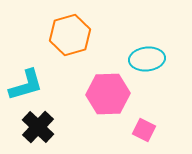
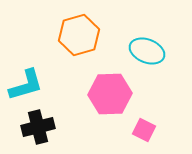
orange hexagon: moved 9 px right
cyan ellipse: moved 8 px up; rotated 28 degrees clockwise
pink hexagon: moved 2 px right
black cross: rotated 32 degrees clockwise
